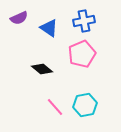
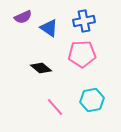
purple semicircle: moved 4 px right, 1 px up
pink pentagon: rotated 20 degrees clockwise
black diamond: moved 1 px left, 1 px up
cyan hexagon: moved 7 px right, 5 px up
